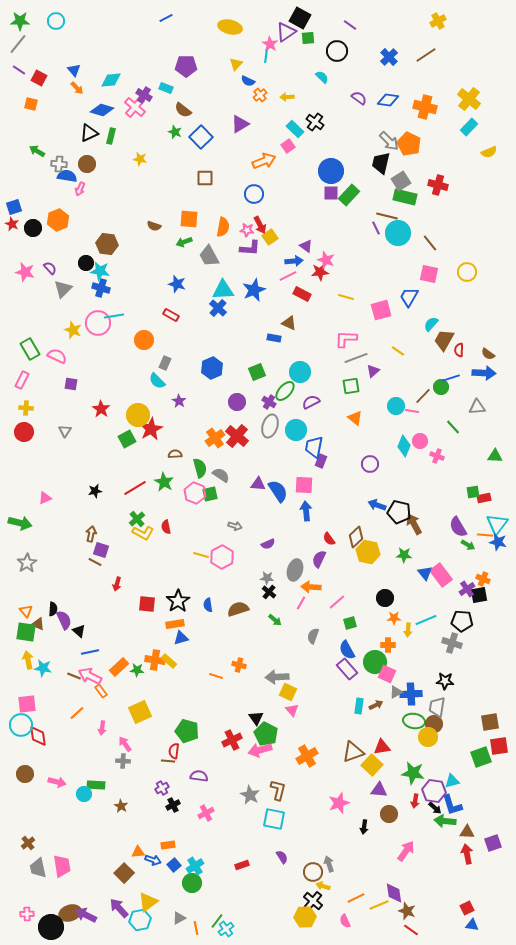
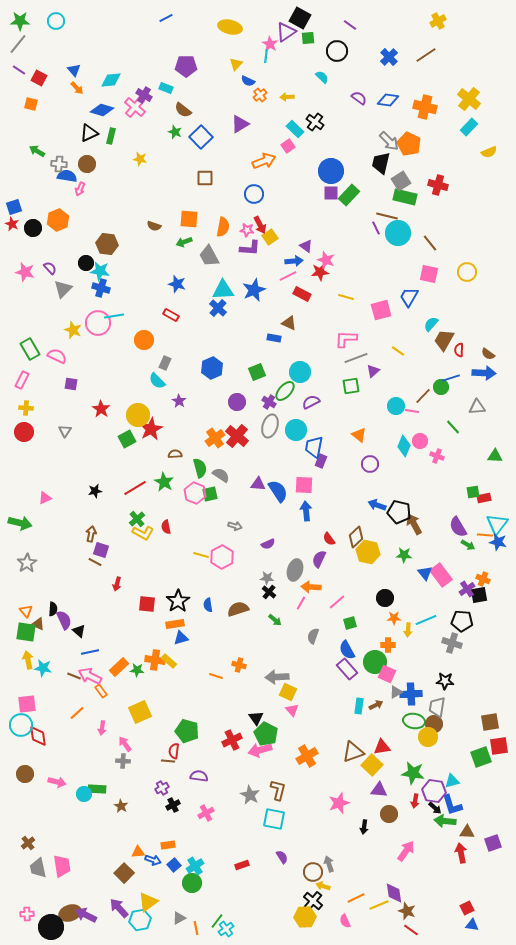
orange triangle at (355, 418): moved 4 px right, 17 px down
green rectangle at (96, 785): moved 1 px right, 4 px down
red arrow at (467, 854): moved 6 px left, 1 px up
